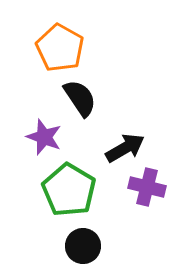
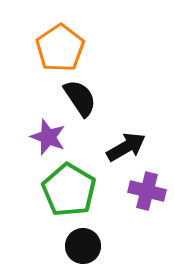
orange pentagon: rotated 9 degrees clockwise
purple star: moved 4 px right
black arrow: moved 1 px right, 1 px up
purple cross: moved 4 px down
